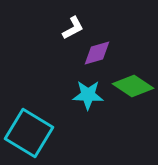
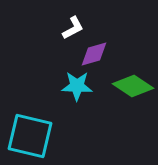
purple diamond: moved 3 px left, 1 px down
cyan star: moved 11 px left, 9 px up
cyan square: moved 1 px right, 3 px down; rotated 18 degrees counterclockwise
